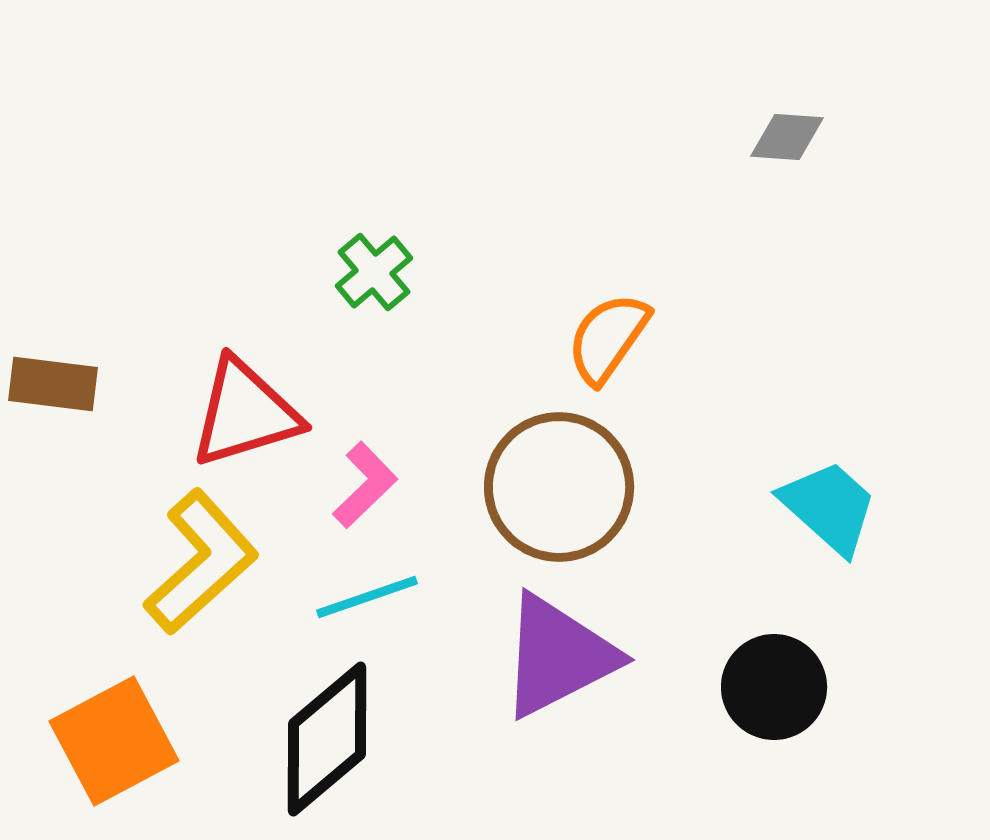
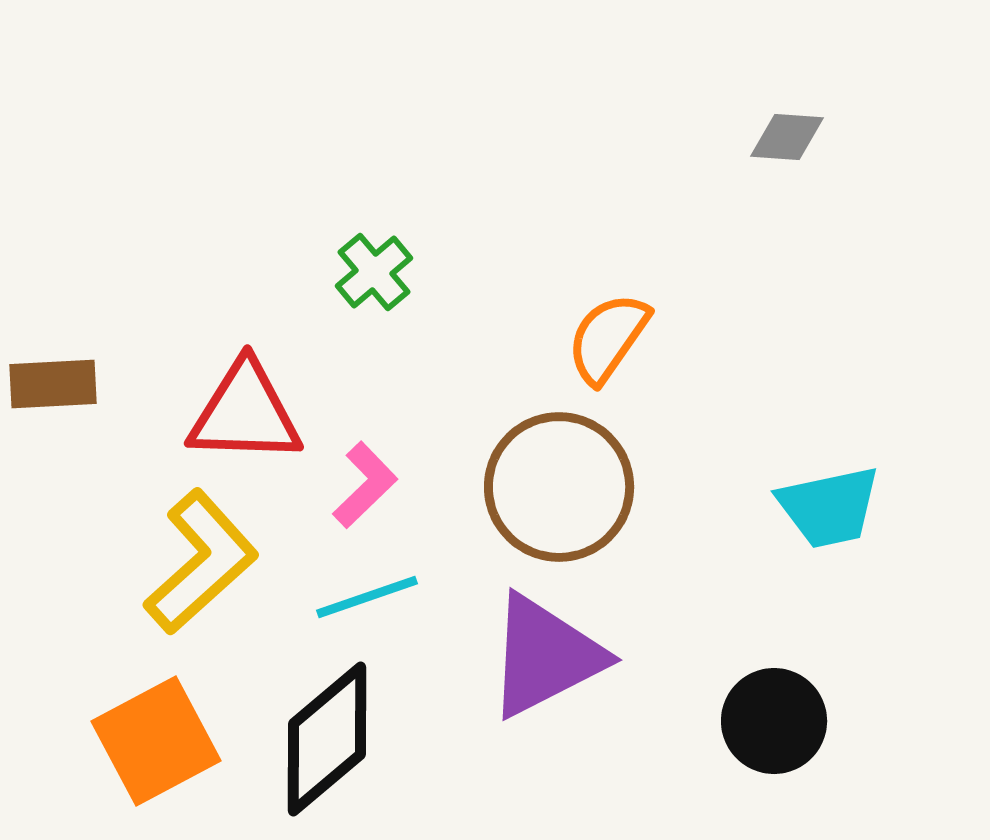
brown rectangle: rotated 10 degrees counterclockwise
red triangle: rotated 19 degrees clockwise
cyan trapezoid: rotated 126 degrees clockwise
purple triangle: moved 13 px left
black circle: moved 34 px down
orange square: moved 42 px right
